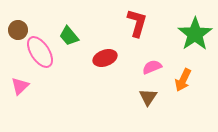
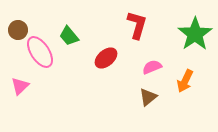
red L-shape: moved 2 px down
red ellipse: moved 1 px right; rotated 20 degrees counterclockwise
orange arrow: moved 2 px right, 1 px down
brown triangle: rotated 18 degrees clockwise
